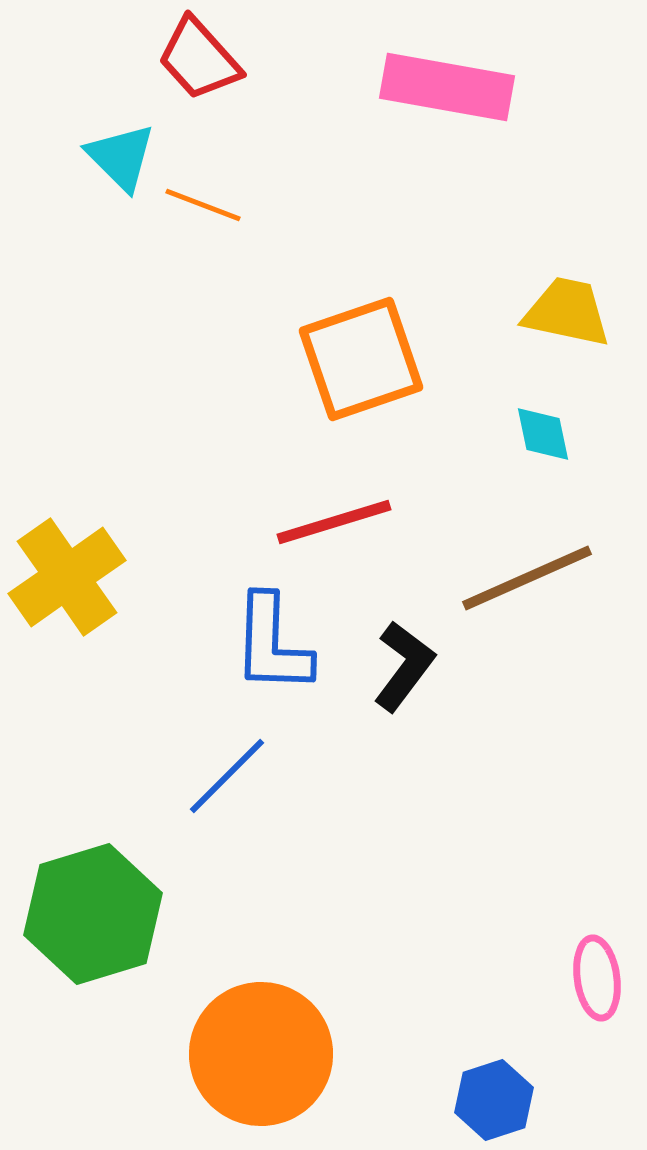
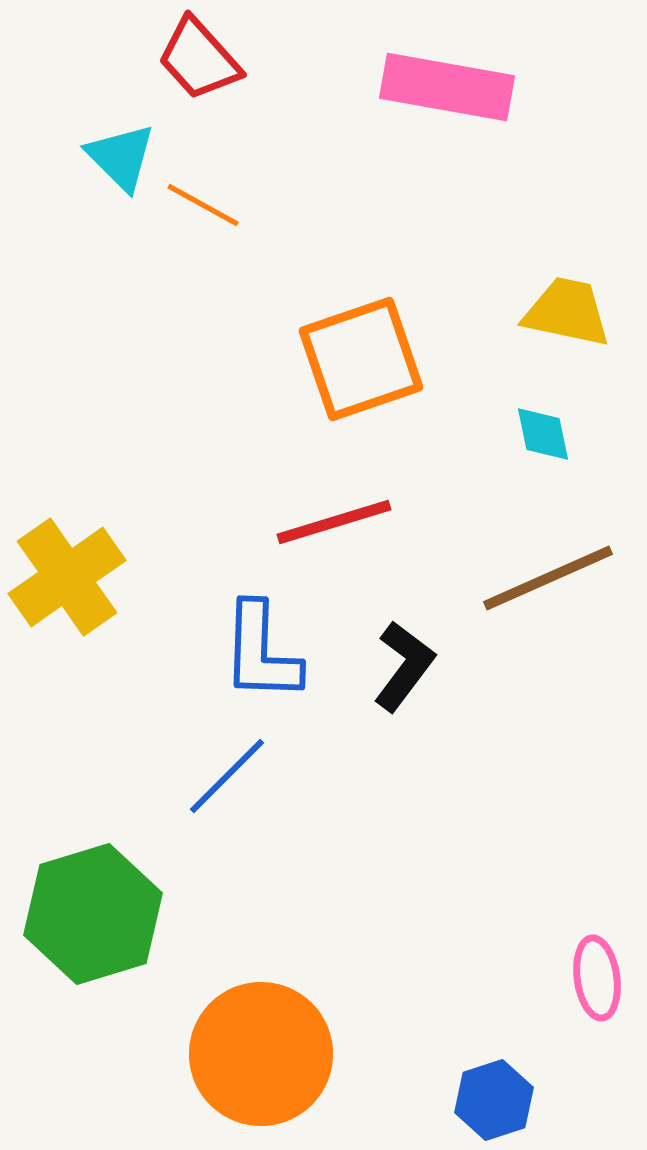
orange line: rotated 8 degrees clockwise
brown line: moved 21 px right
blue L-shape: moved 11 px left, 8 px down
